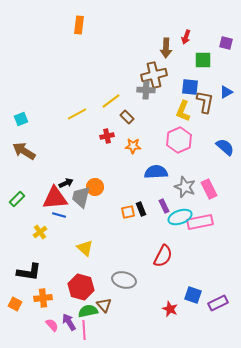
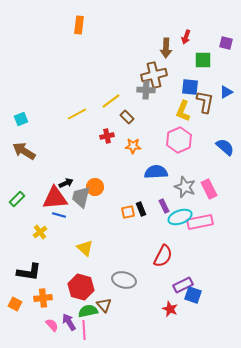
purple rectangle at (218, 303): moved 35 px left, 18 px up
